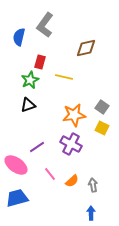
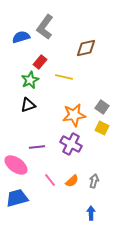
gray L-shape: moved 2 px down
blue semicircle: moved 2 px right; rotated 60 degrees clockwise
red rectangle: rotated 24 degrees clockwise
purple line: rotated 28 degrees clockwise
pink line: moved 6 px down
gray arrow: moved 1 px right, 4 px up; rotated 24 degrees clockwise
